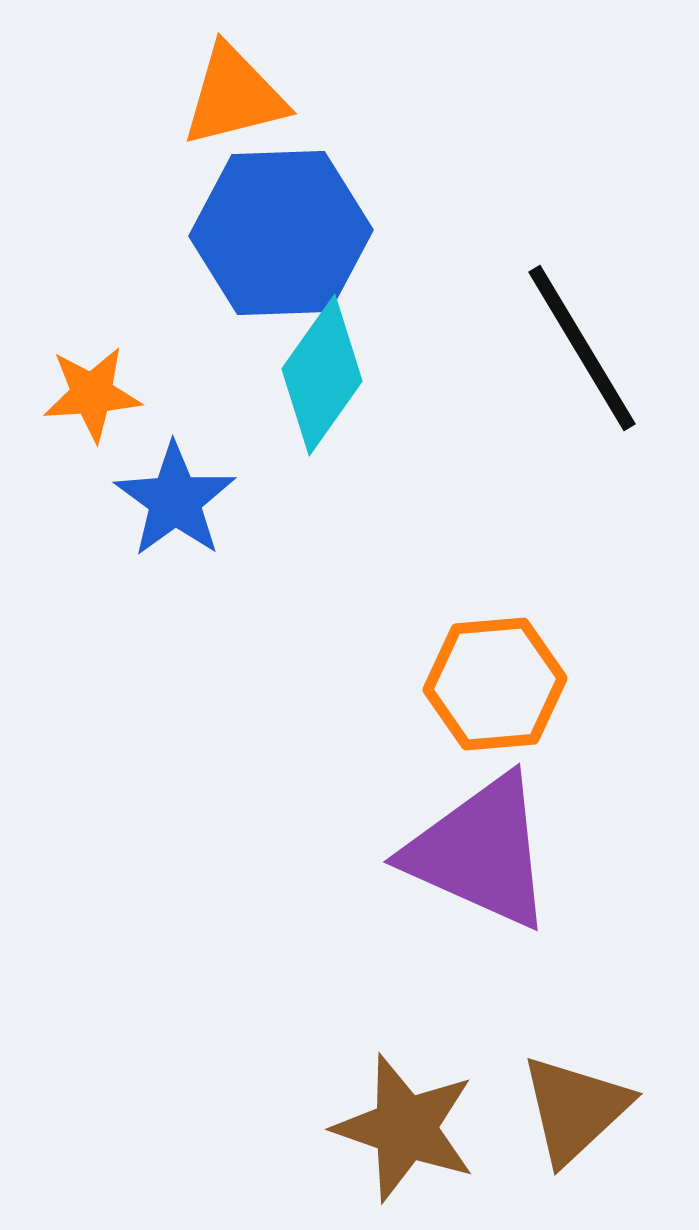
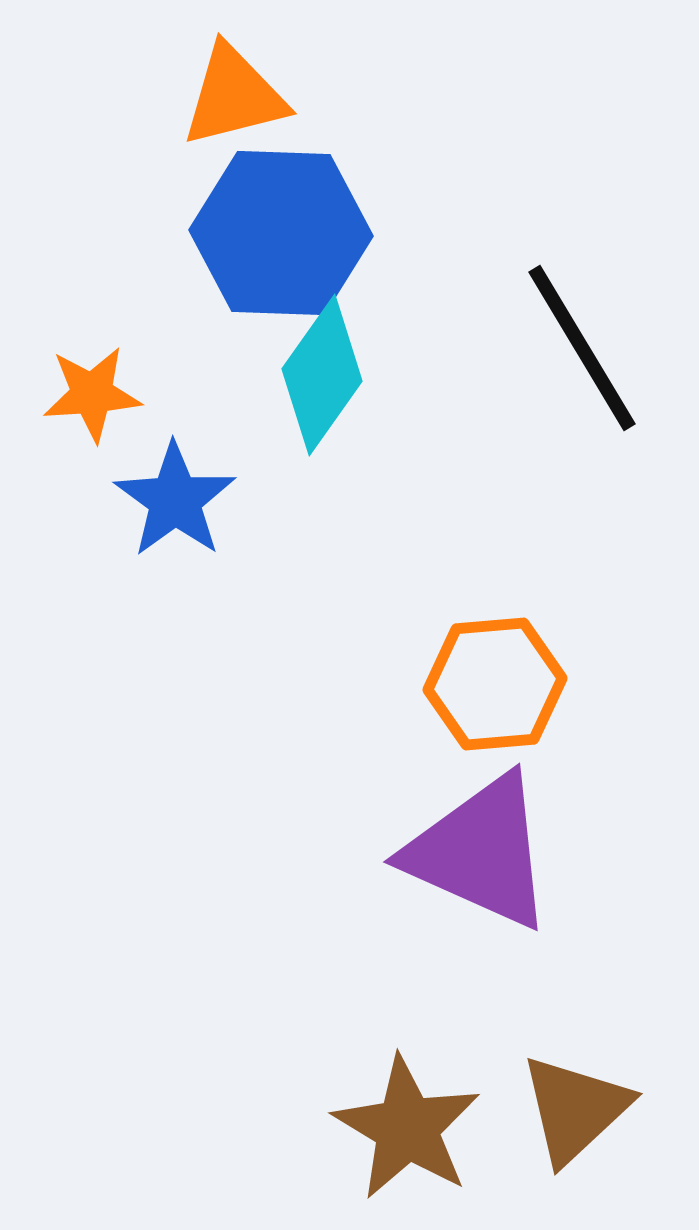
blue hexagon: rotated 4 degrees clockwise
brown star: moved 2 px right; rotated 12 degrees clockwise
